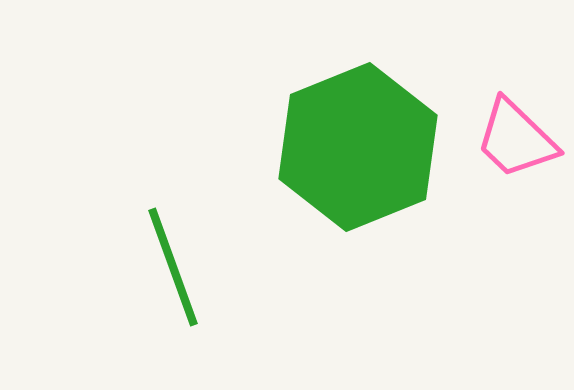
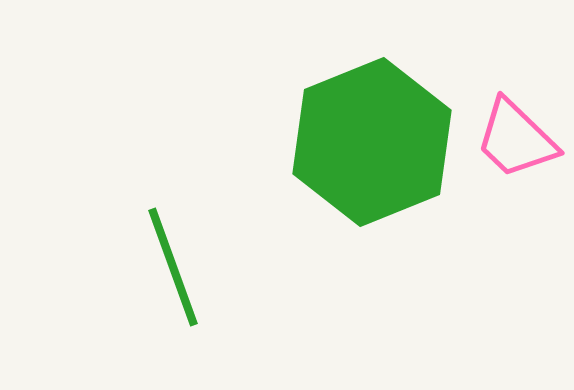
green hexagon: moved 14 px right, 5 px up
